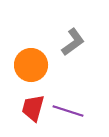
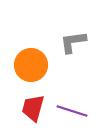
gray L-shape: rotated 152 degrees counterclockwise
purple line: moved 4 px right
